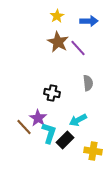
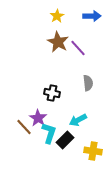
blue arrow: moved 3 px right, 5 px up
